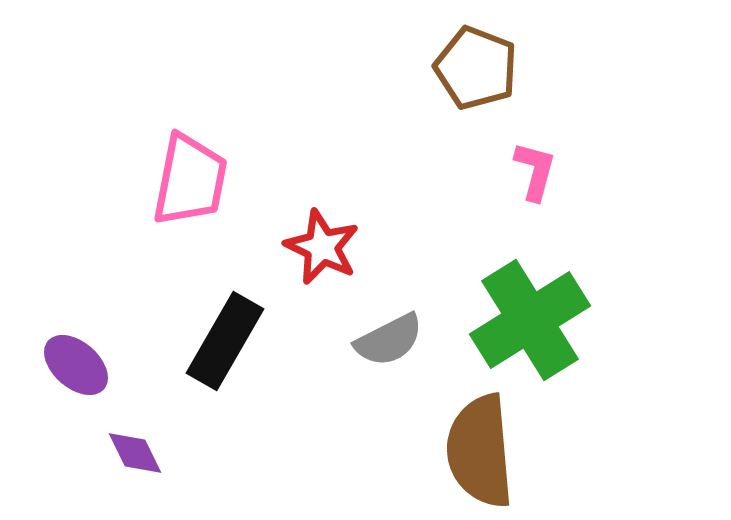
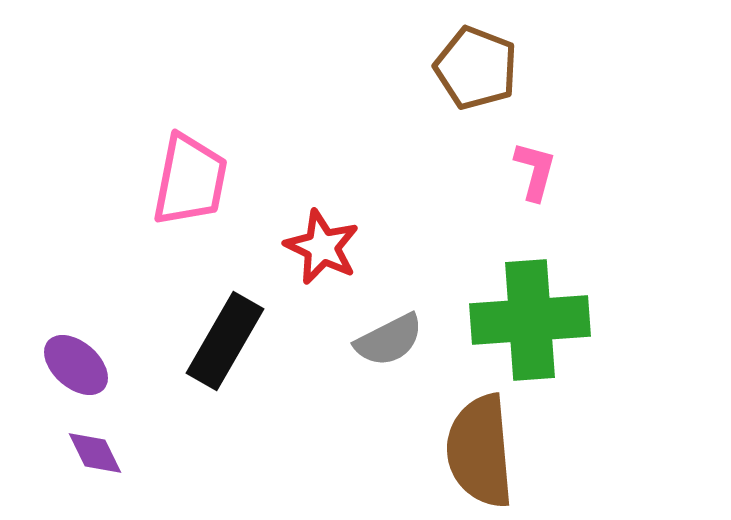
green cross: rotated 28 degrees clockwise
purple diamond: moved 40 px left
